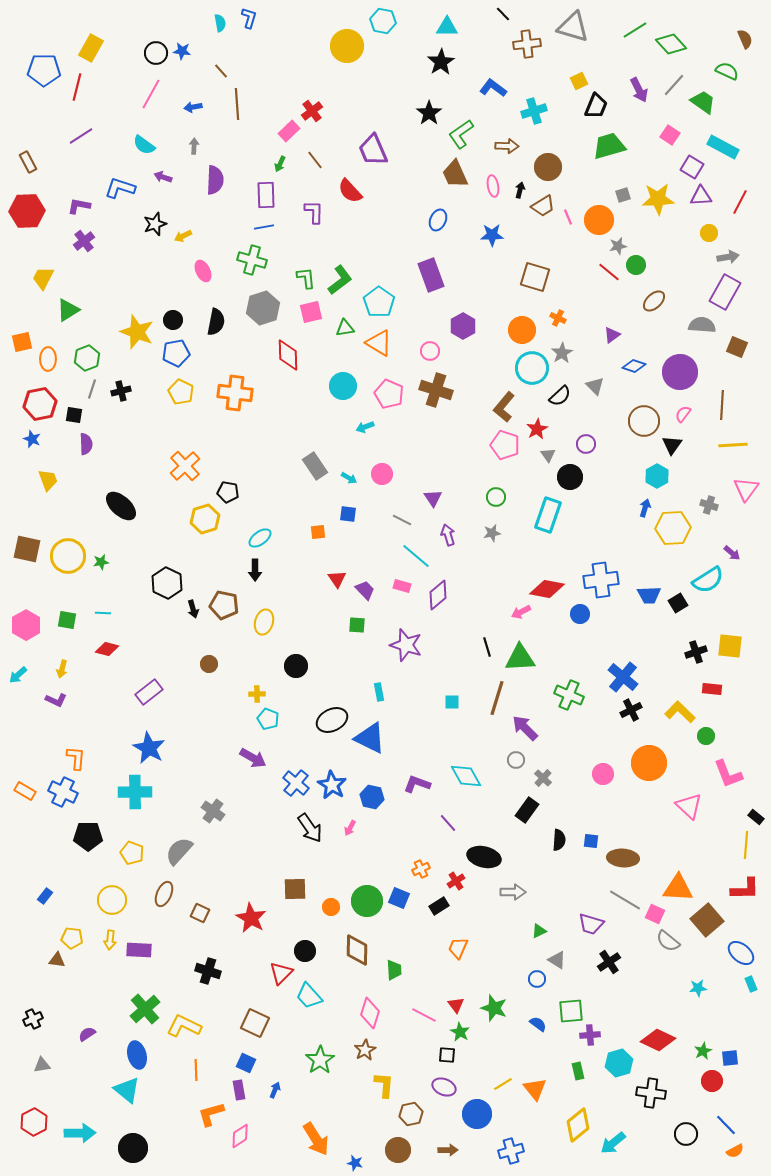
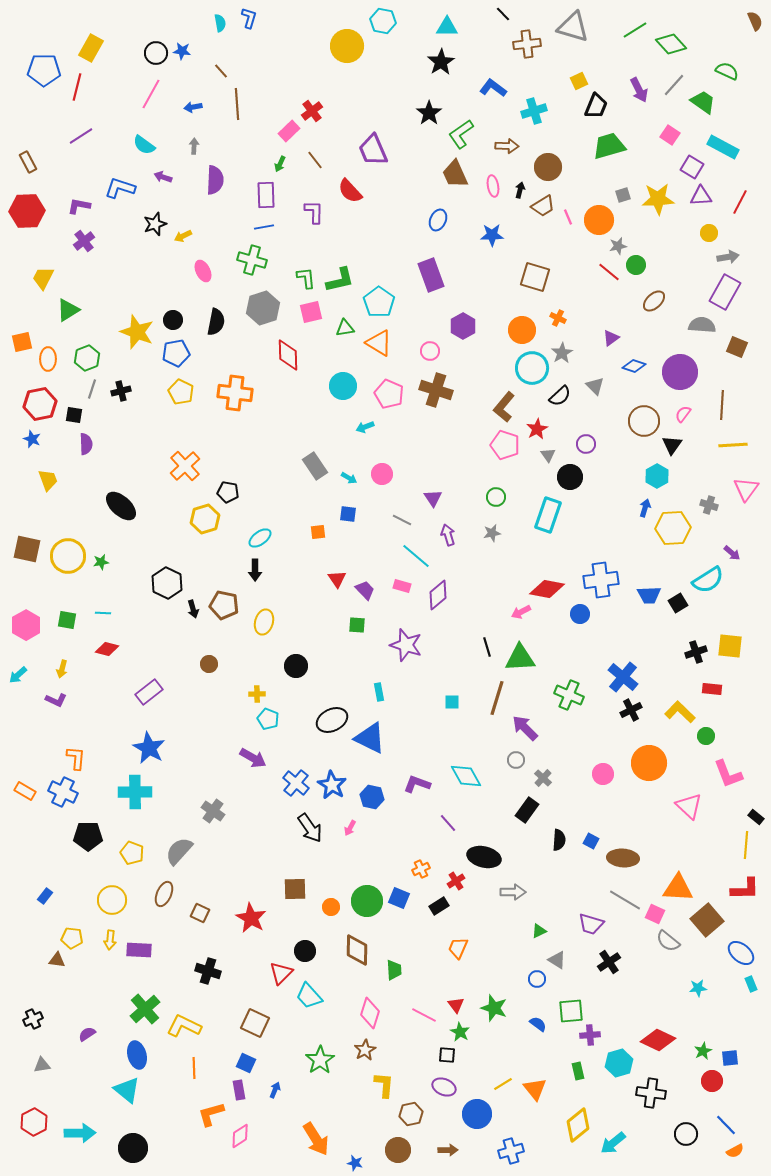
brown semicircle at (745, 39): moved 10 px right, 18 px up
green L-shape at (340, 280): rotated 24 degrees clockwise
purple triangle at (612, 335): moved 1 px left, 3 px down
blue square at (591, 841): rotated 21 degrees clockwise
orange line at (196, 1070): moved 2 px left, 2 px up
